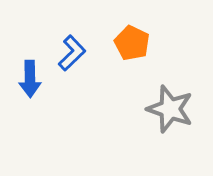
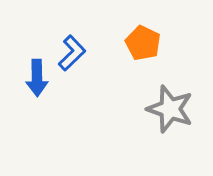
orange pentagon: moved 11 px right
blue arrow: moved 7 px right, 1 px up
